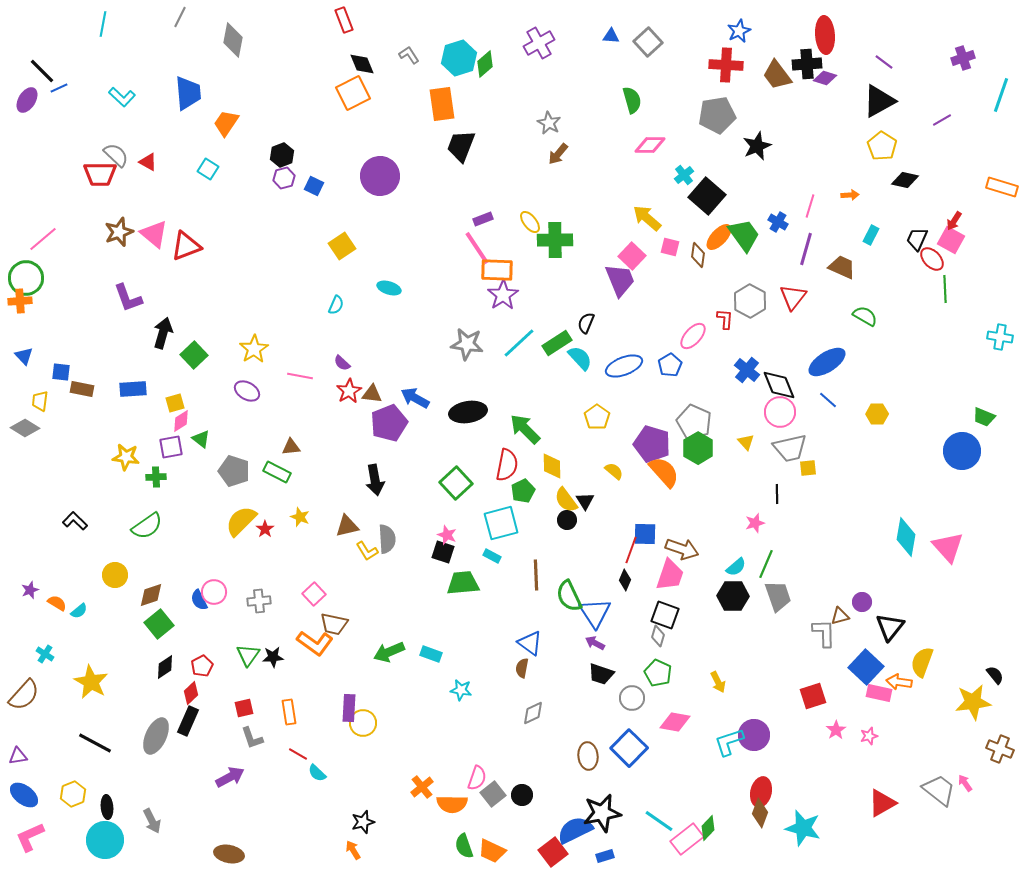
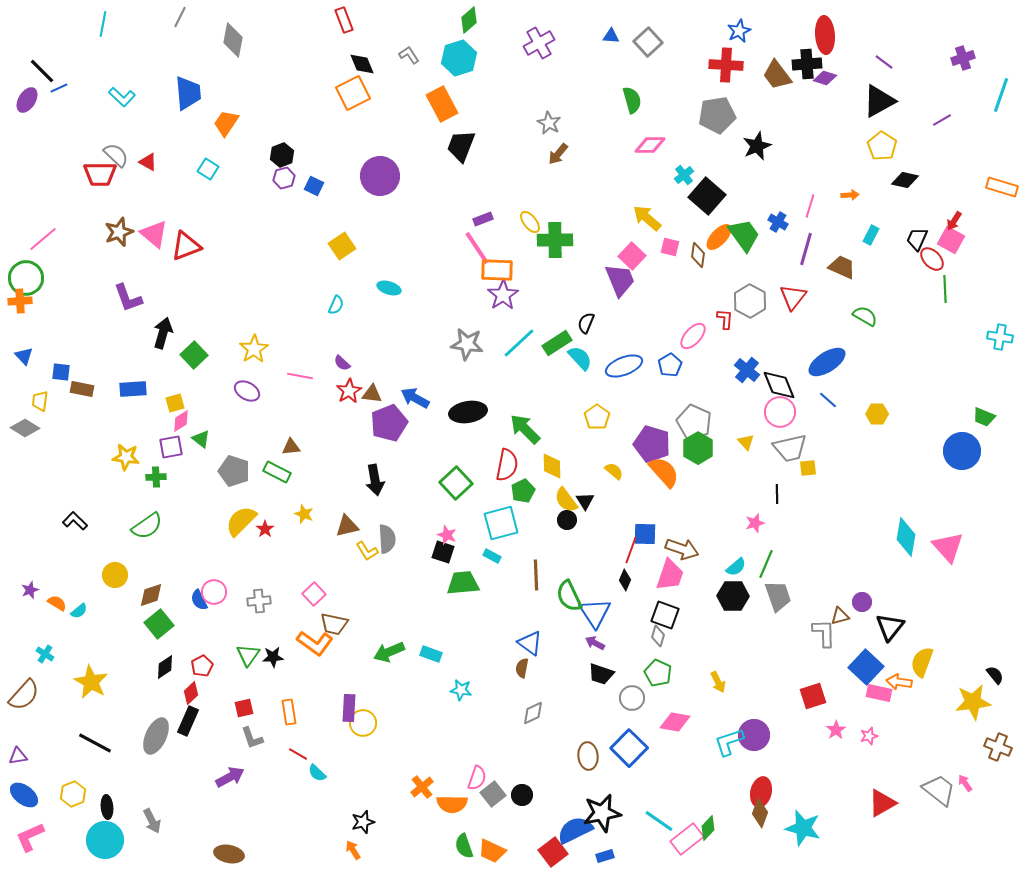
green diamond at (485, 64): moved 16 px left, 44 px up
orange rectangle at (442, 104): rotated 20 degrees counterclockwise
yellow star at (300, 517): moved 4 px right, 3 px up
brown cross at (1000, 749): moved 2 px left, 2 px up
